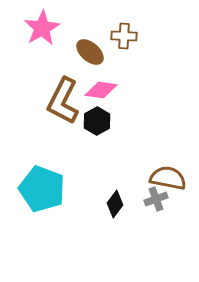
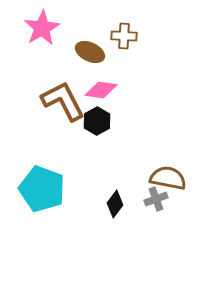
brown ellipse: rotated 16 degrees counterclockwise
brown L-shape: rotated 126 degrees clockwise
